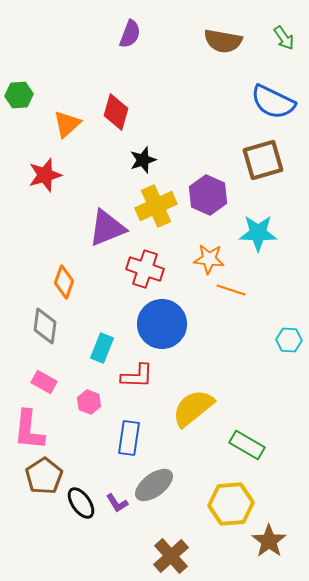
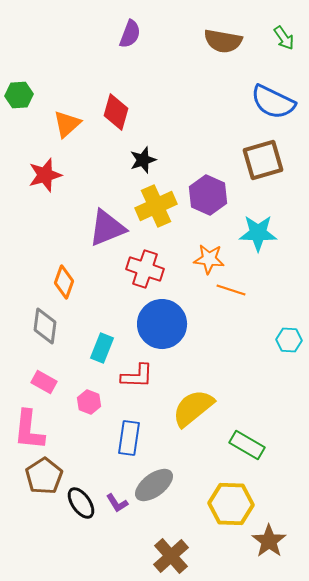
yellow hexagon: rotated 6 degrees clockwise
